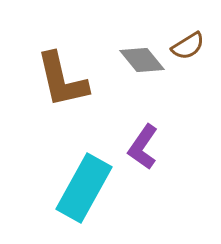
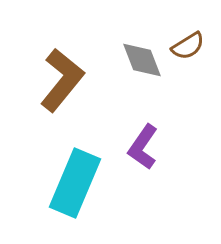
gray diamond: rotated 18 degrees clockwise
brown L-shape: rotated 128 degrees counterclockwise
cyan rectangle: moved 9 px left, 5 px up; rotated 6 degrees counterclockwise
